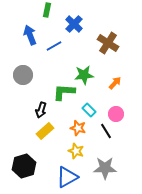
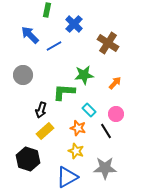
blue arrow: rotated 24 degrees counterclockwise
black hexagon: moved 4 px right, 7 px up; rotated 25 degrees counterclockwise
